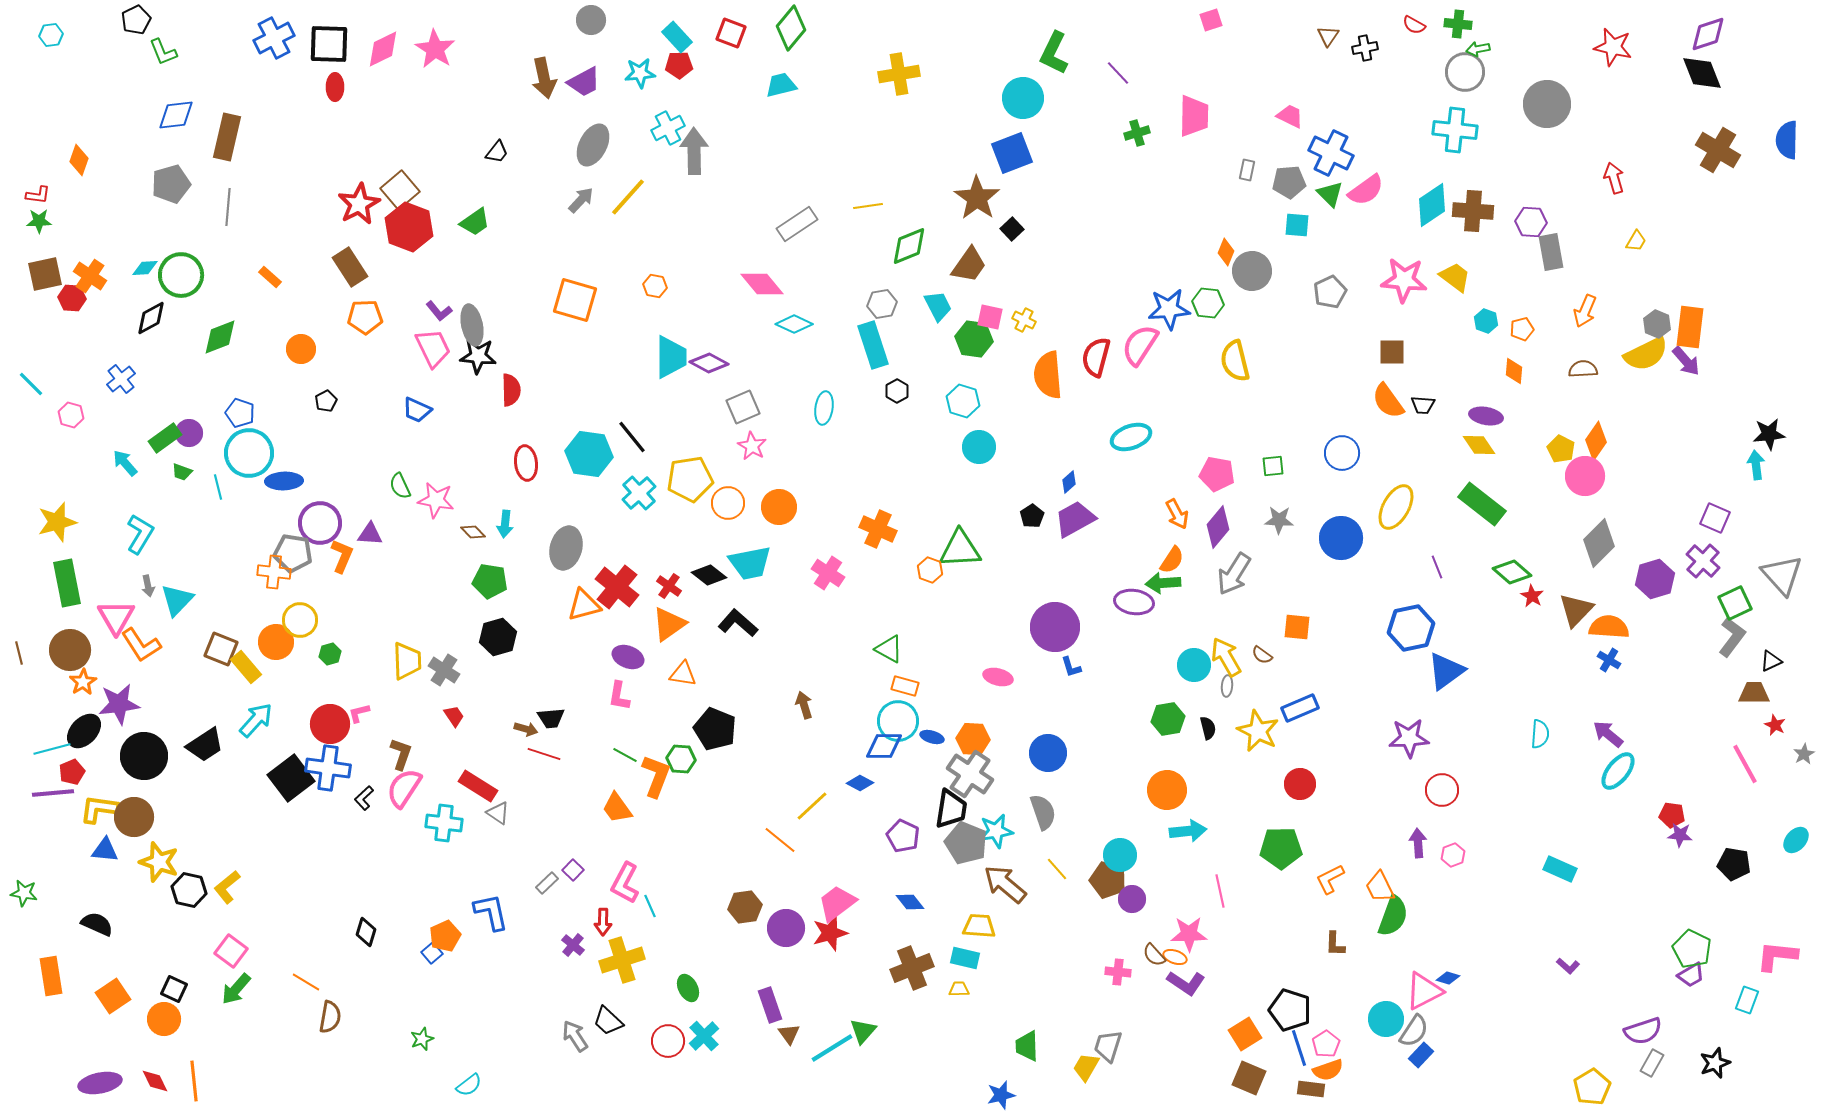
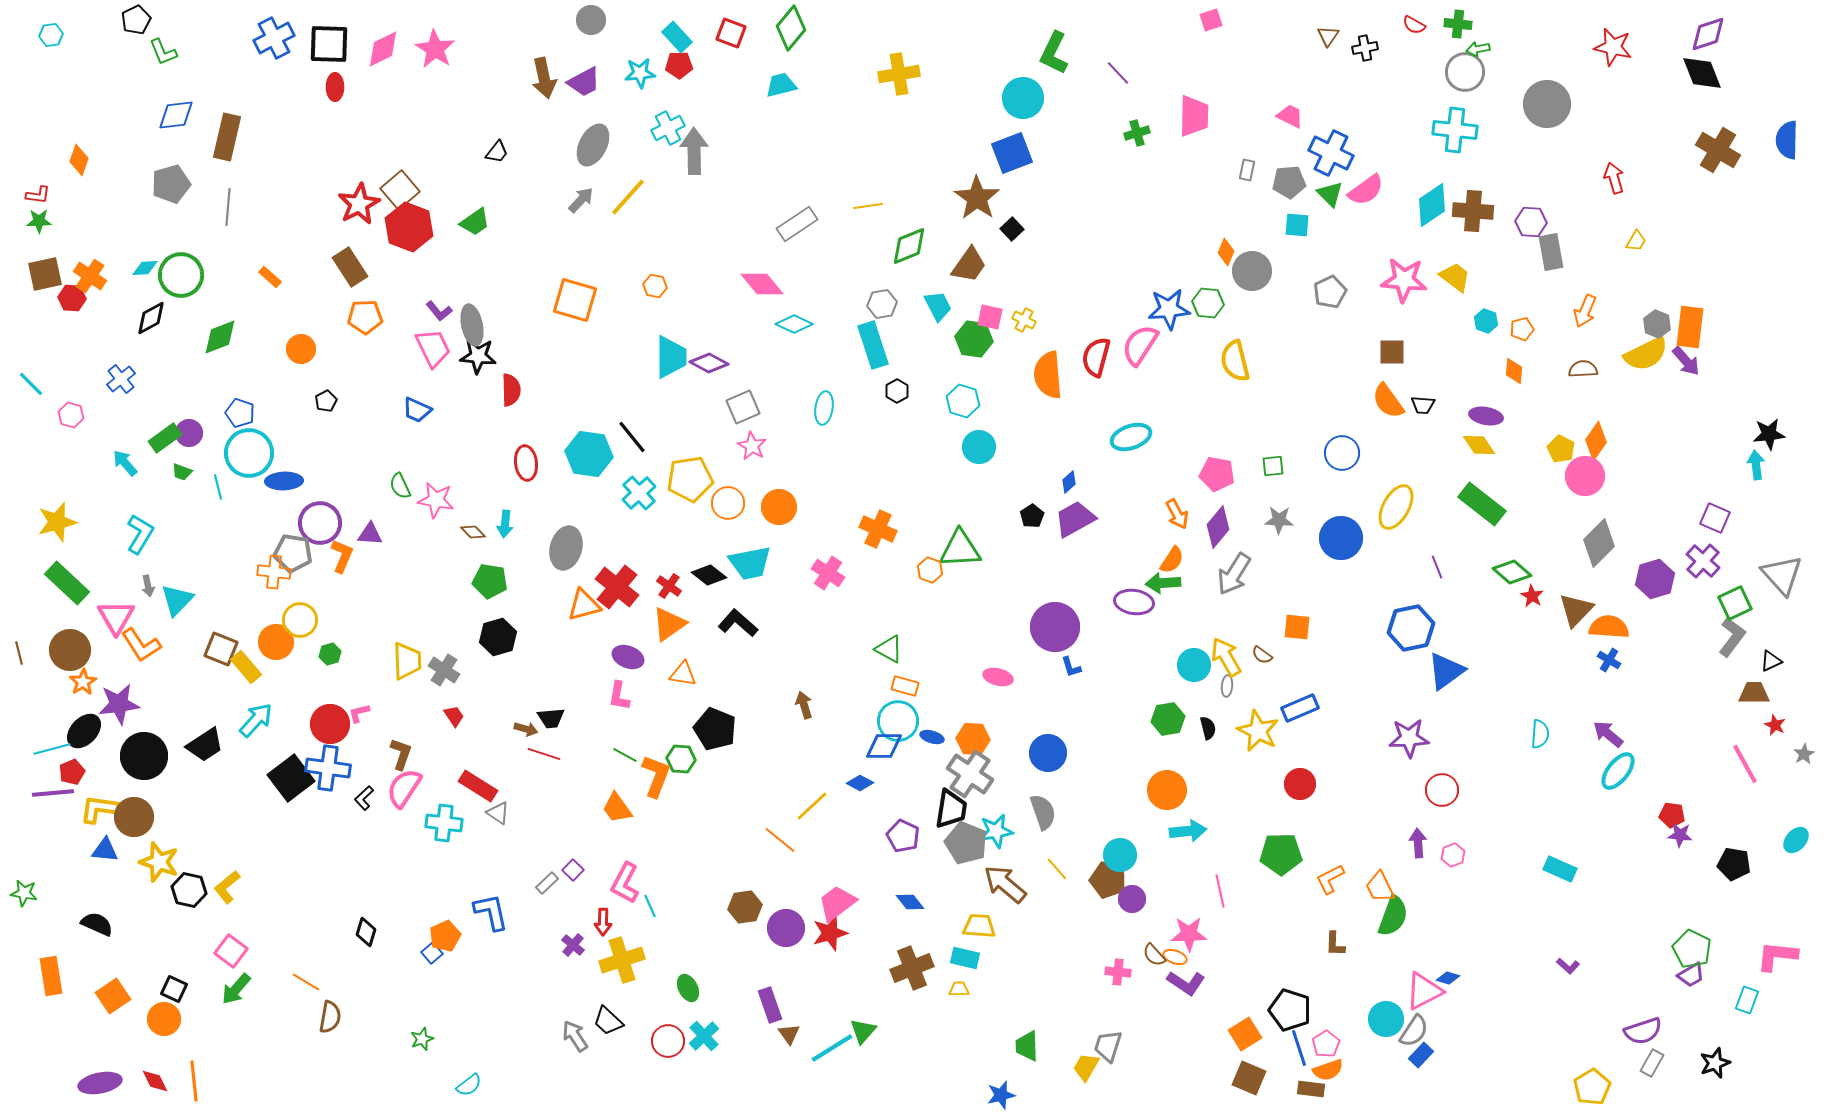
green rectangle at (67, 583): rotated 36 degrees counterclockwise
green pentagon at (1281, 848): moved 6 px down
